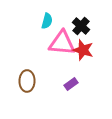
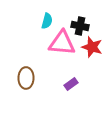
black cross: moved 1 px left; rotated 30 degrees counterclockwise
red star: moved 9 px right, 3 px up
brown ellipse: moved 1 px left, 3 px up
